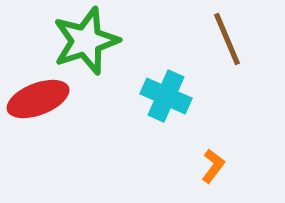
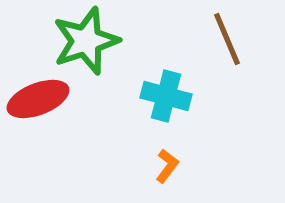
cyan cross: rotated 9 degrees counterclockwise
orange L-shape: moved 46 px left
